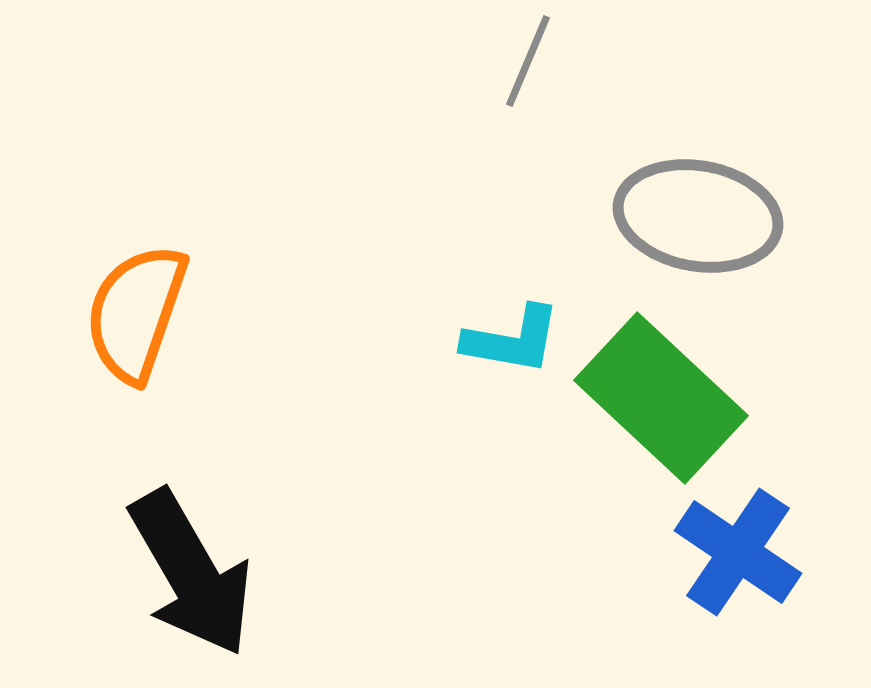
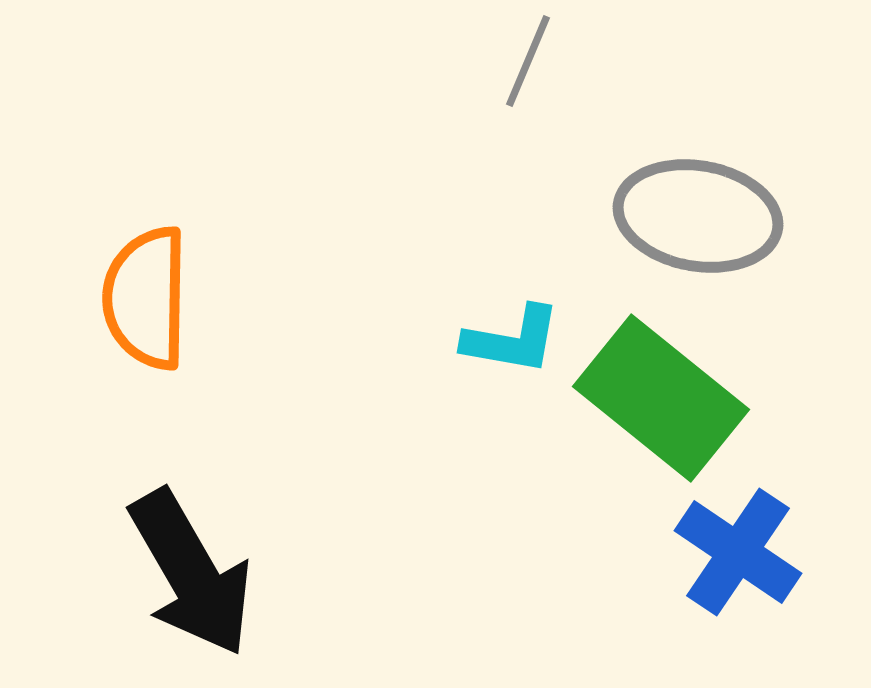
orange semicircle: moved 10 px right, 15 px up; rotated 18 degrees counterclockwise
green rectangle: rotated 4 degrees counterclockwise
